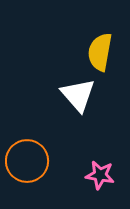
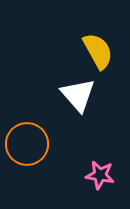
yellow semicircle: moved 2 px left, 1 px up; rotated 141 degrees clockwise
orange circle: moved 17 px up
